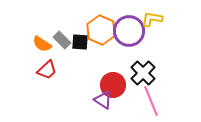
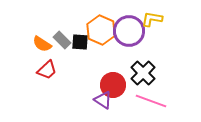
pink line: rotated 48 degrees counterclockwise
